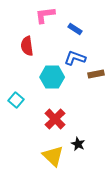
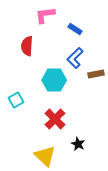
red semicircle: rotated 12 degrees clockwise
blue L-shape: rotated 65 degrees counterclockwise
cyan hexagon: moved 2 px right, 3 px down
cyan square: rotated 21 degrees clockwise
yellow triangle: moved 8 px left
